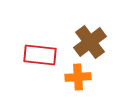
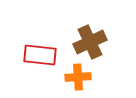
brown cross: rotated 12 degrees clockwise
